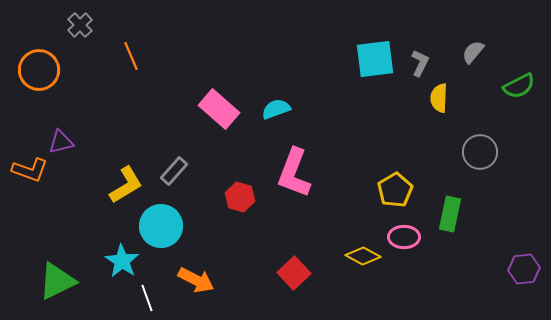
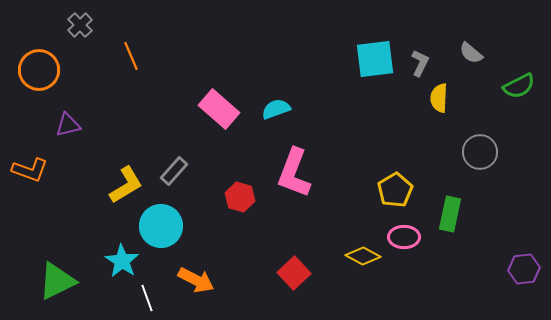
gray semicircle: moved 2 px left, 1 px down; rotated 90 degrees counterclockwise
purple triangle: moved 7 px right, 17 px up
